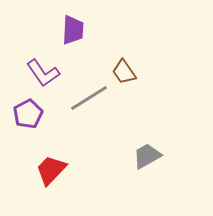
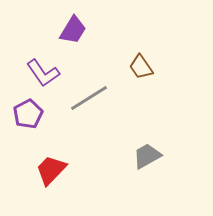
purple trapezoid: rotated 28 degrees clockwise
brown trapezoid: moved 17 px right, 5 px up
